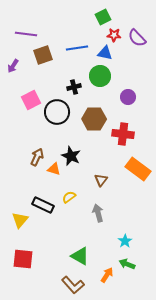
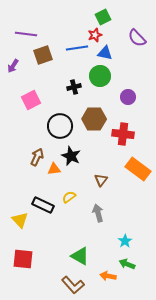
red star: moved 19 px left; rotated 24 degrees counterclockwise
black circle: moved 3 px right, 14 px down
orange triangle: rotated 24 degrees counterclockwise
yellow triangle: rotated 24 degrees counterclockwise
orange arrow: moved 1 px right, 1 px down; rotated 112 degrees counterclockwise
